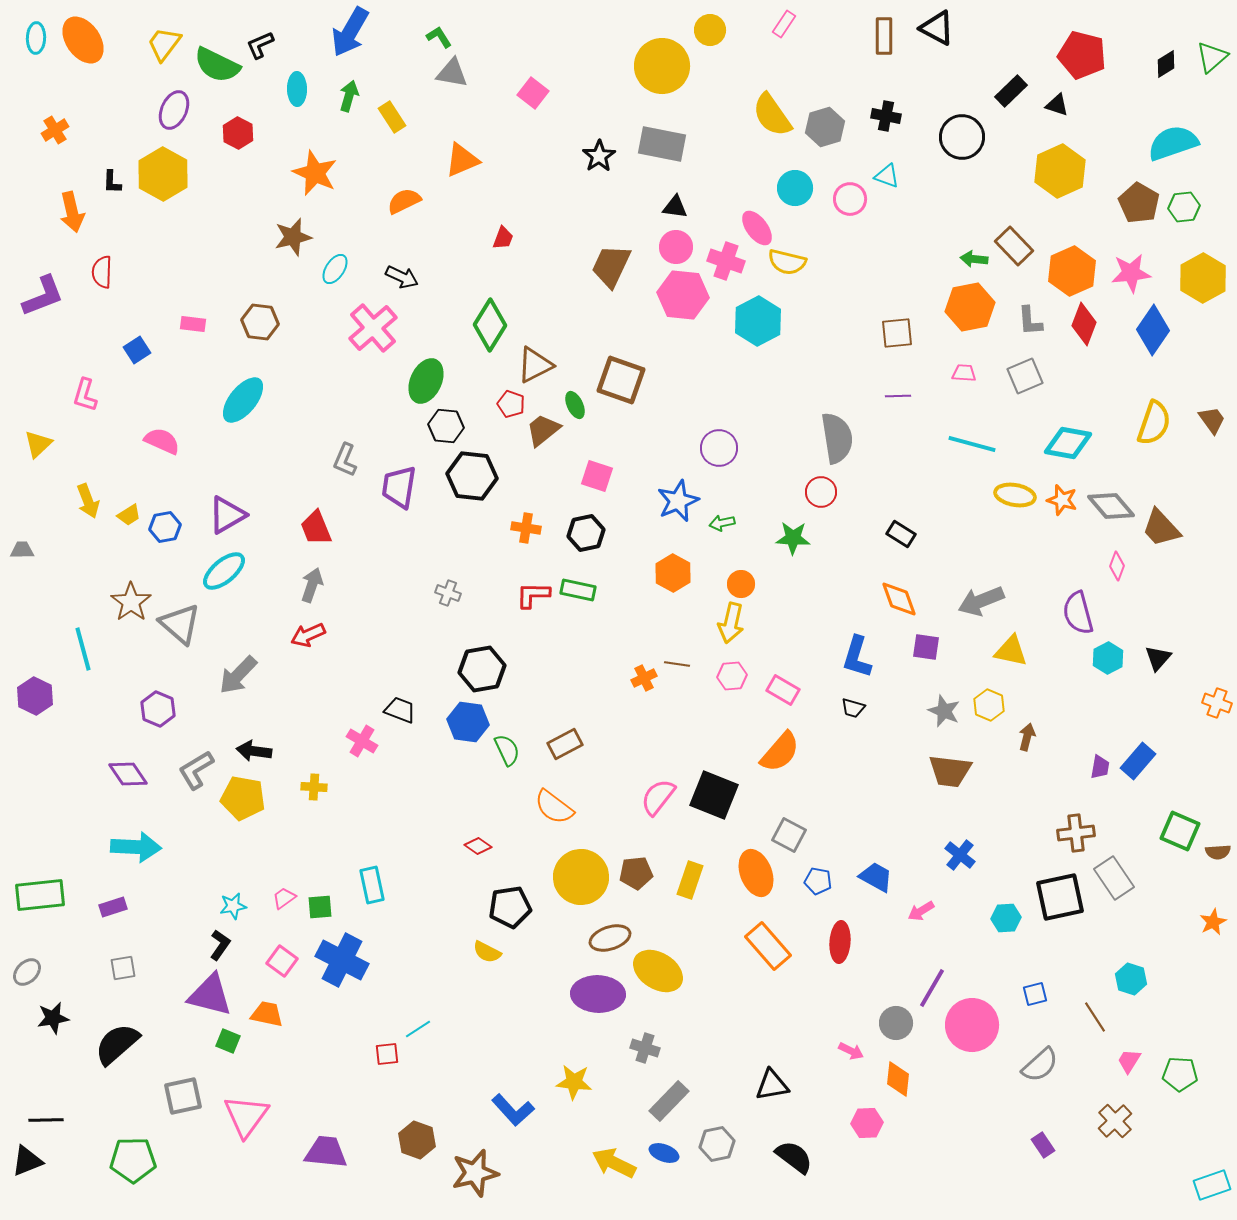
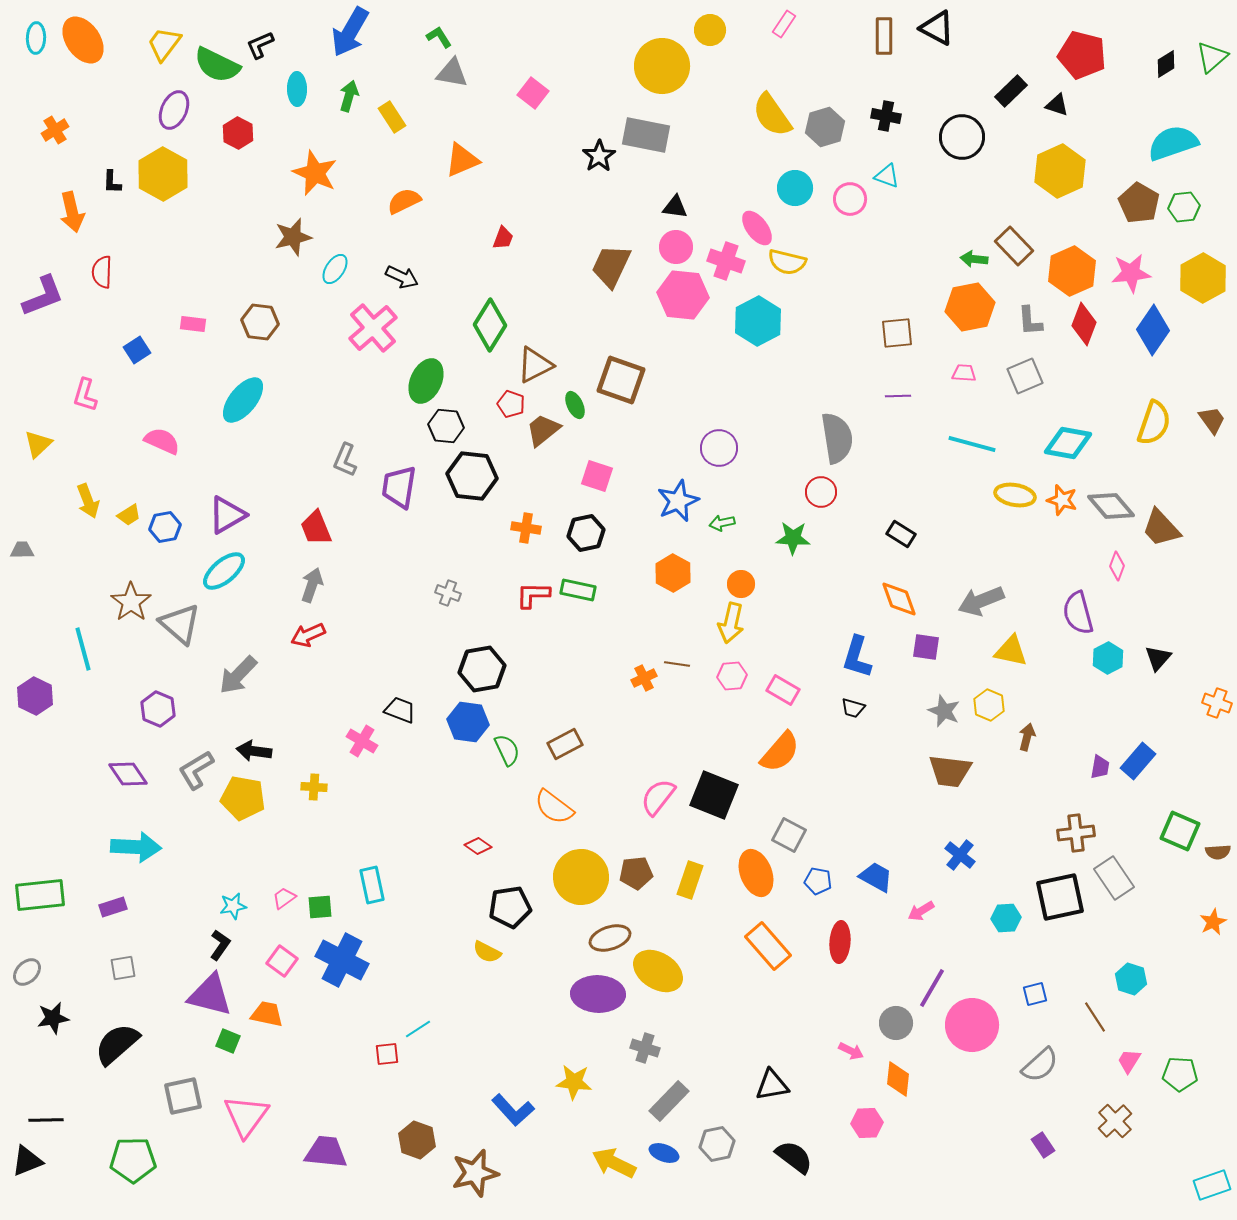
gray rectangle at (662, 144): moved 16 px left, 9 px up
